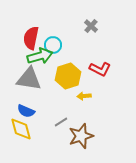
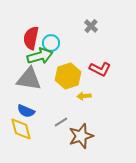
cyan circle: moved 2 px left, 2 px up
